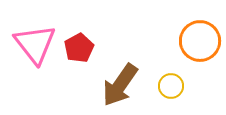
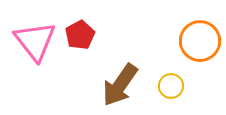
pink triangle: moved 3 px up
red pentagon: moved 1 px right, 13 px up
